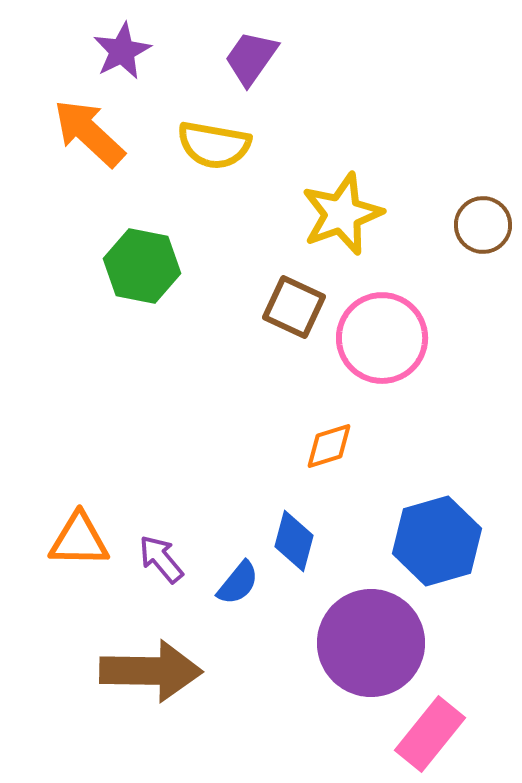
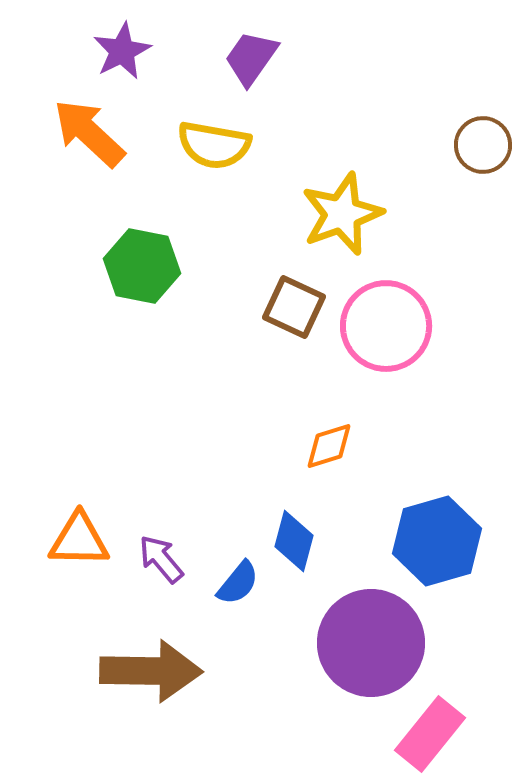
brown circle: moved 80 px up
pink circle: moved 4 px right, 12 px up
